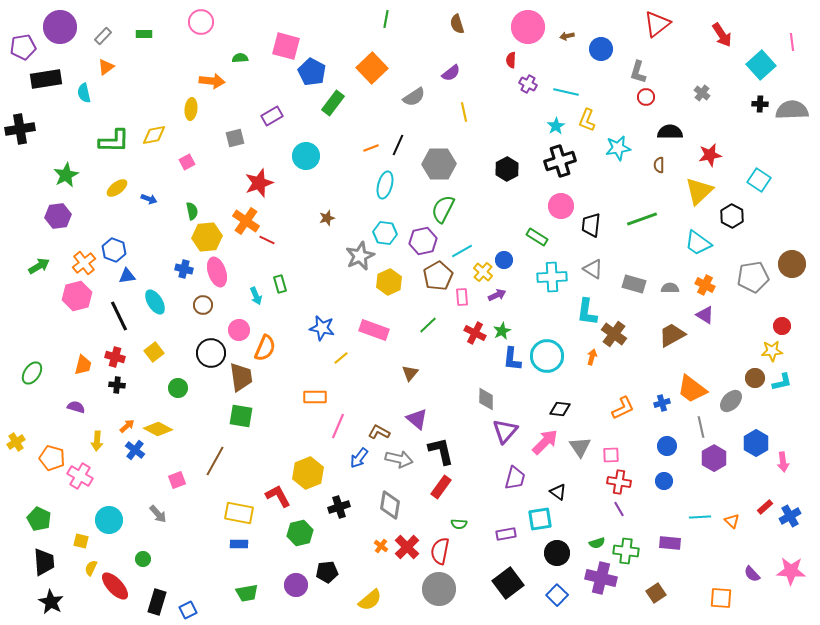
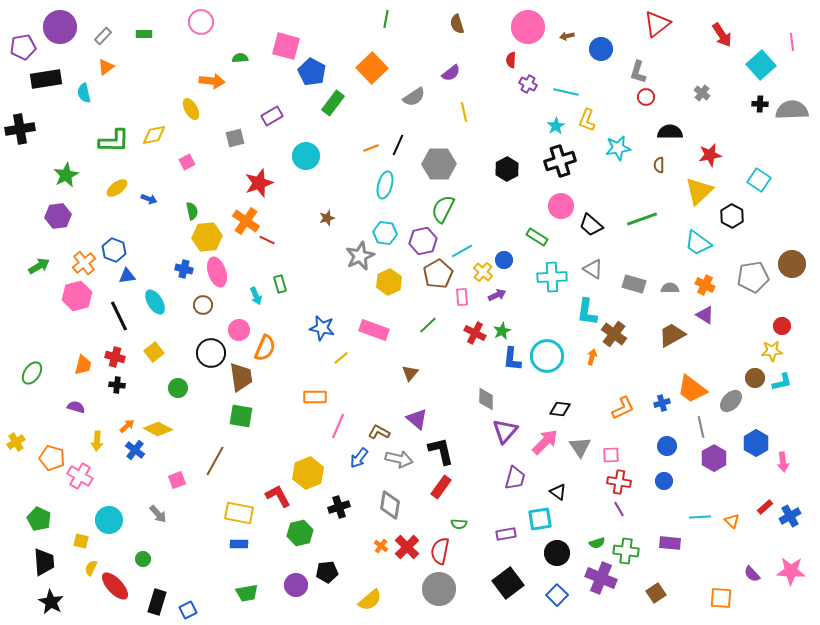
yellow ellipse at (191, 109): rotated 35 degrees counterclockwise
black trapezoid at (591, 225): rotated 55 degrees counterclockwise
brown pentagon at (438, 276): moved 2 px up
purple cross at (601, 578): rotated 8 degrees clockwise
